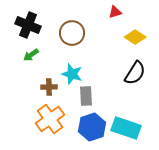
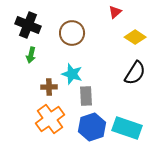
red triangle: rotated 24 degrees counterclockwise
green arrow: rotated 42 degrees counterclockwise
cyan rectangle: moved 1 px right
